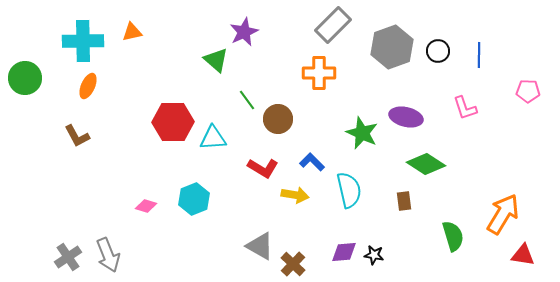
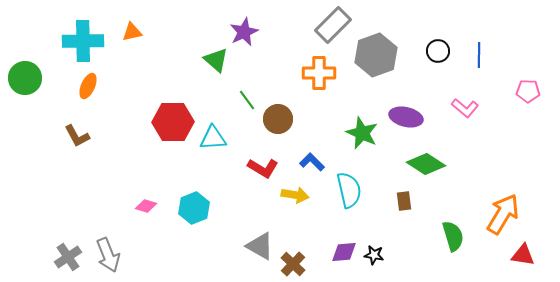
gray hexagon: moved 16 px left, 8 px down
pink L-shape: rotated 32 degrees counterclockwise
cyan hexagon: moved 9 px down
